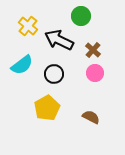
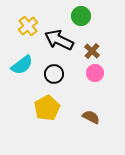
yellow cross: rotated 12 degrees clockwise
brown cross: moved 1 px left, 1 px down
